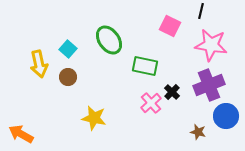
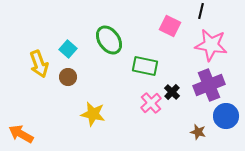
yellow arrow: rotated 8 degrees counterclockwise
yellow star: moved 1 px left, 4 px up
